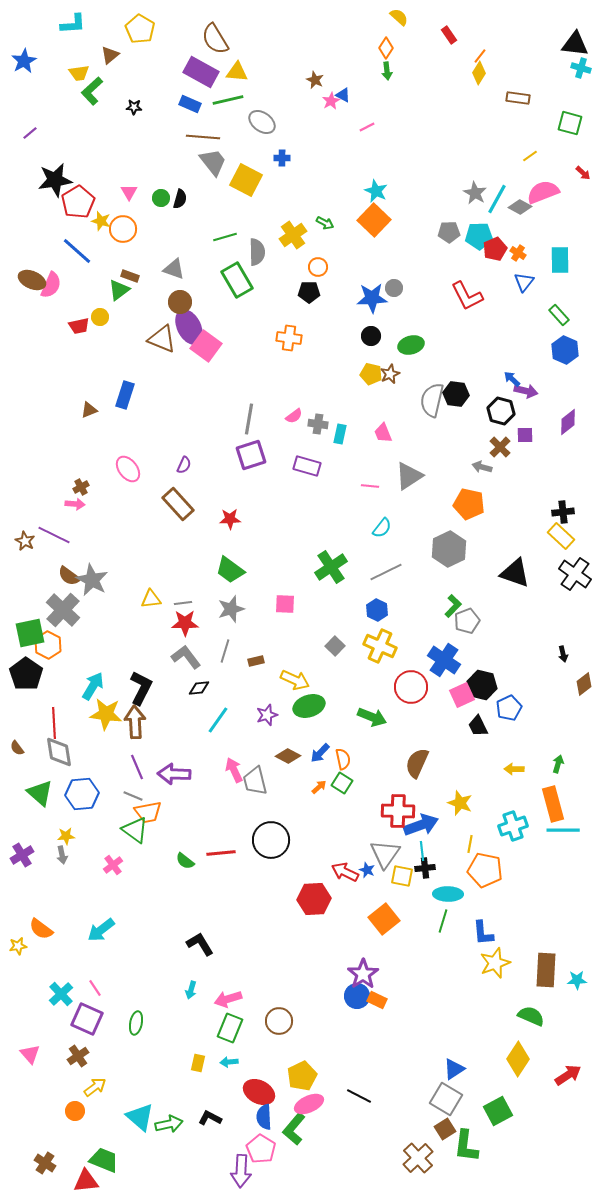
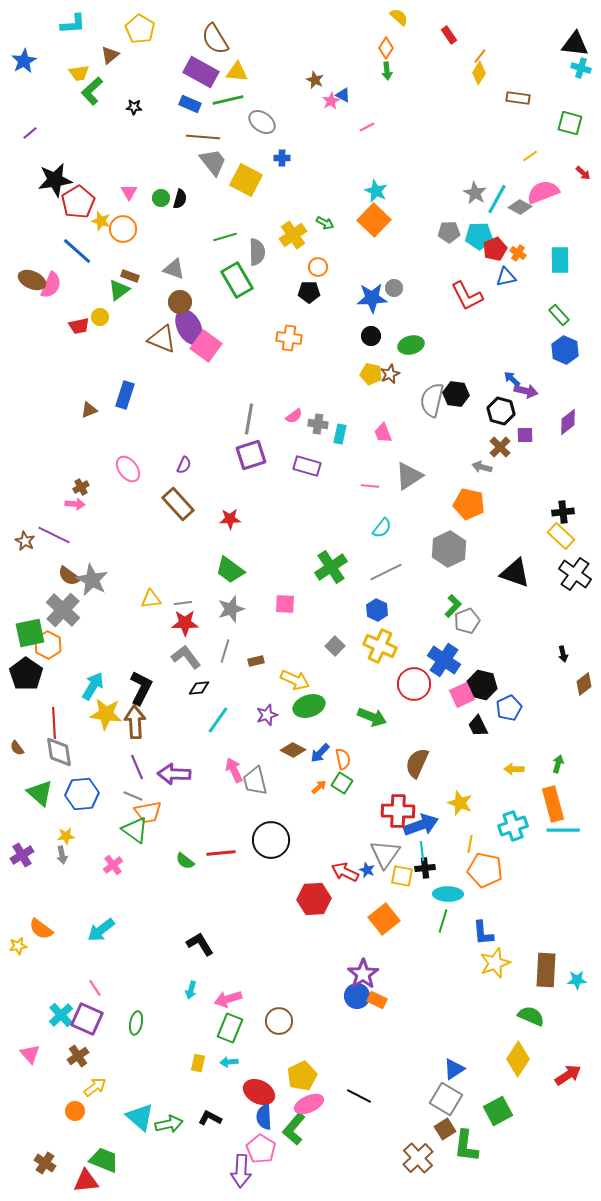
blue triangle at (524, 282): moved 18 px left, 5 px up; rotated 40 degrees clockwise
red circle at (411, 687): moved 3 px right, 3 px up
brown diamond at (288, 756): moved 5 px right, 6 px up
cyan cross at (61, 994): moved 21 px down
